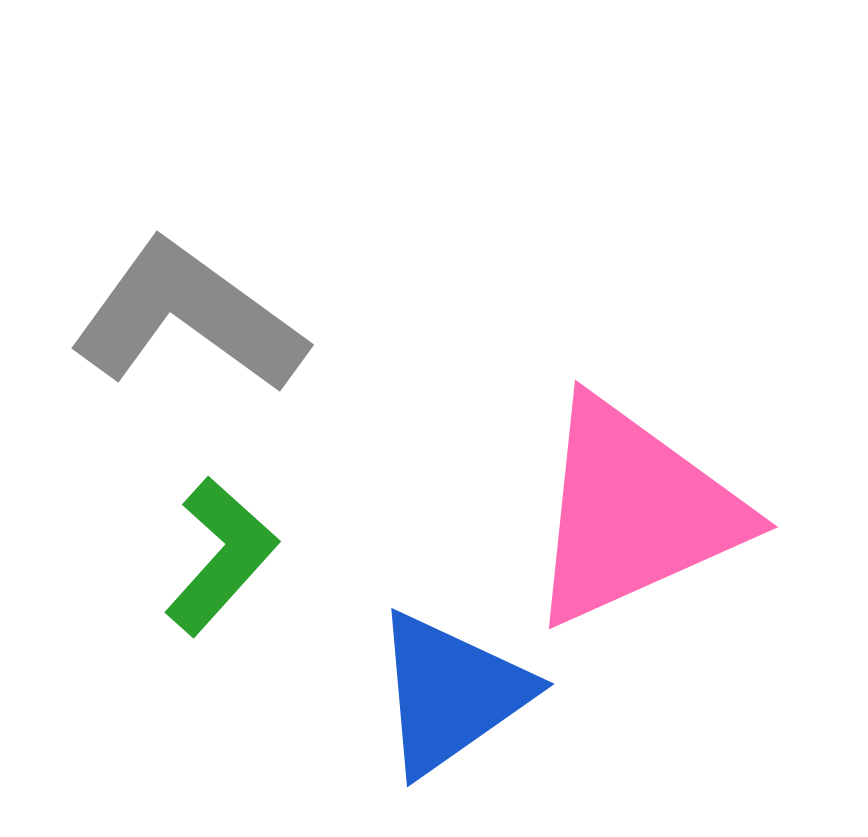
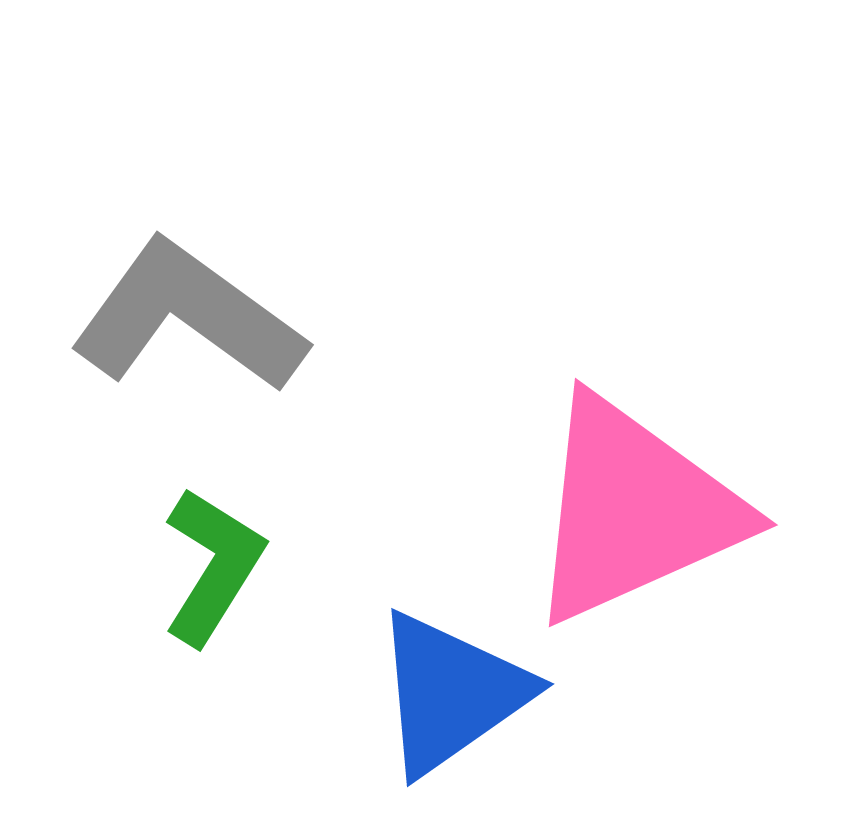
pink triangle: moved 2 px up
green L-shape: moved 8 px left, 10 px down; rotated 10 degrees counterclockwise
